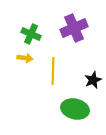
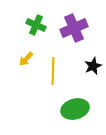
green cross: moved 5 px right, 9 px up
yellow arrow: moved 1 px right, 1 px down; rotated 126 degrees clockwise
black star: moved 14 px up
green ellipse: rotated 28 degrees counterclockwise
